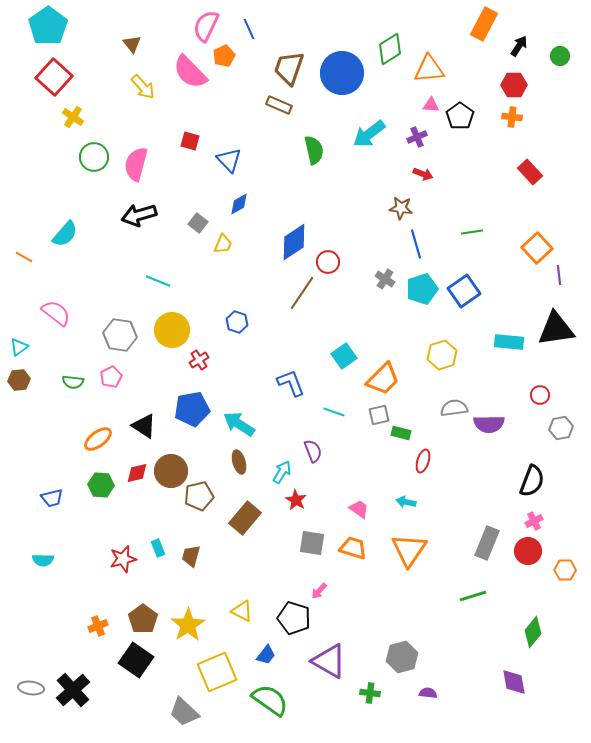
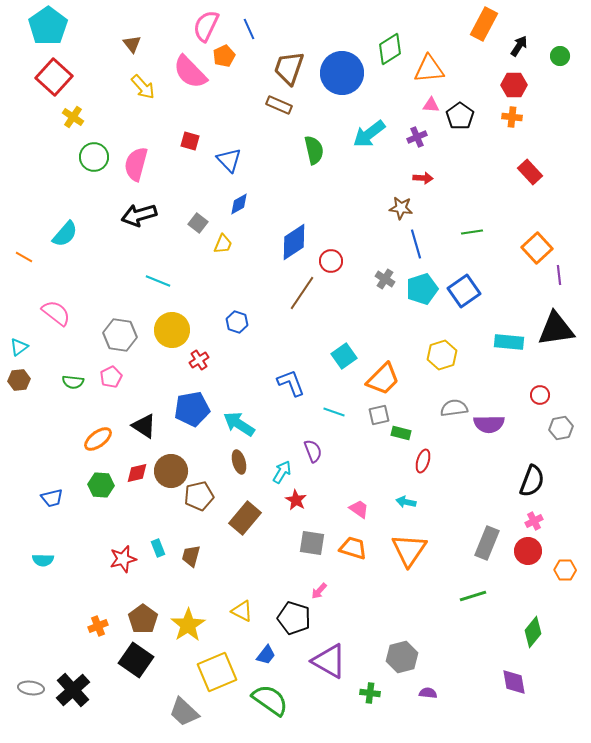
red arrow at (423, 174): moved 4 px down; rotated 18 degrees counterclockwise
red circle at (328, 262): moved 3 px right, 1 px up
